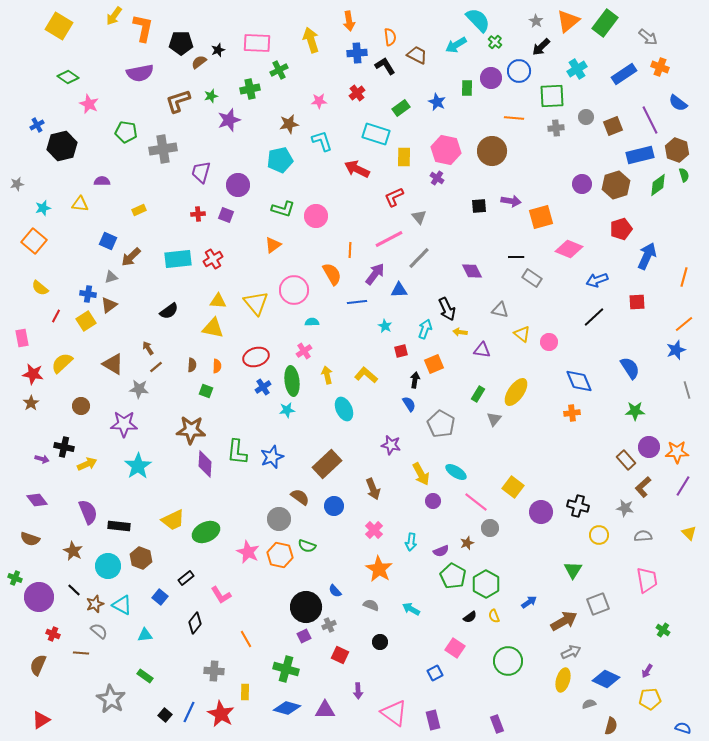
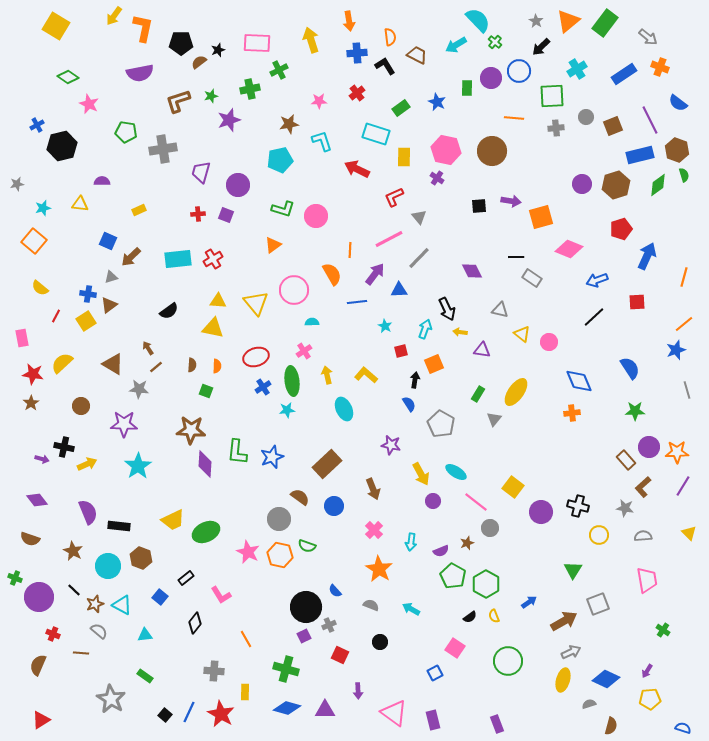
yellow square at (59, 26): moved 3 px left
